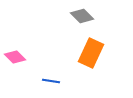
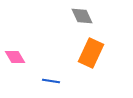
gray diamond: rotated 20 degrees clockwise
pink diamond: rotated 15 degrees clockwise
